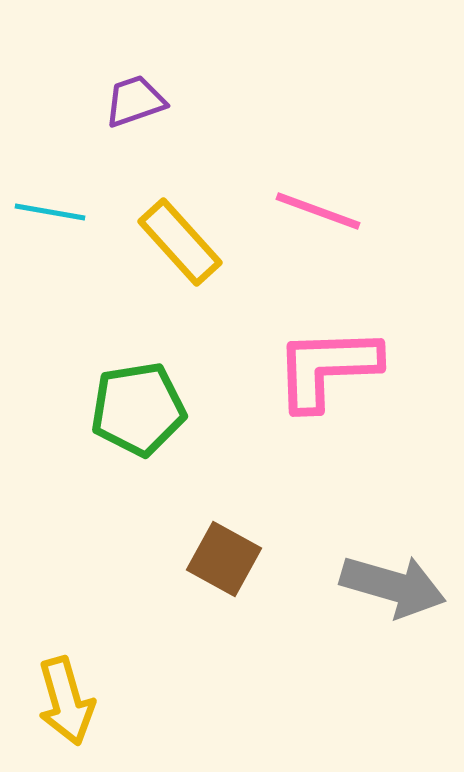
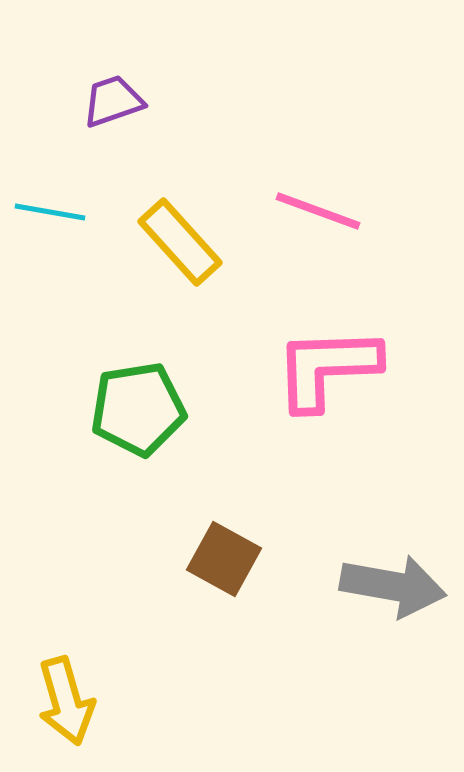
purple trapezoid: moved 22 px left
gray arrow: rotated 6 degrees counterclockwise
